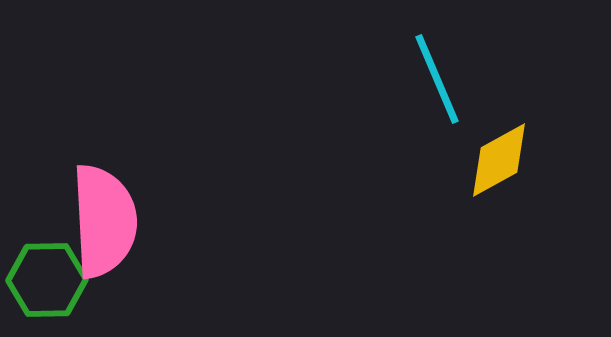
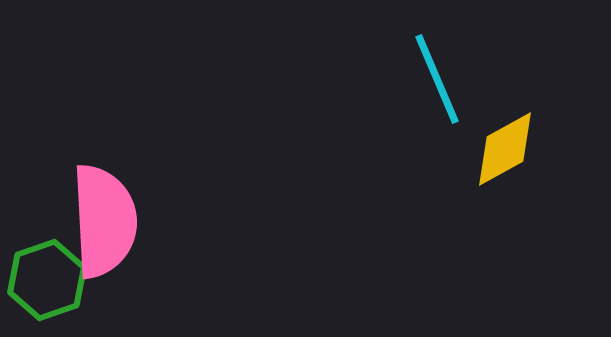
yellow diamond: moved 6 px right, 11 px up
green hexagon: rotated 18 degrees counterclockwise
